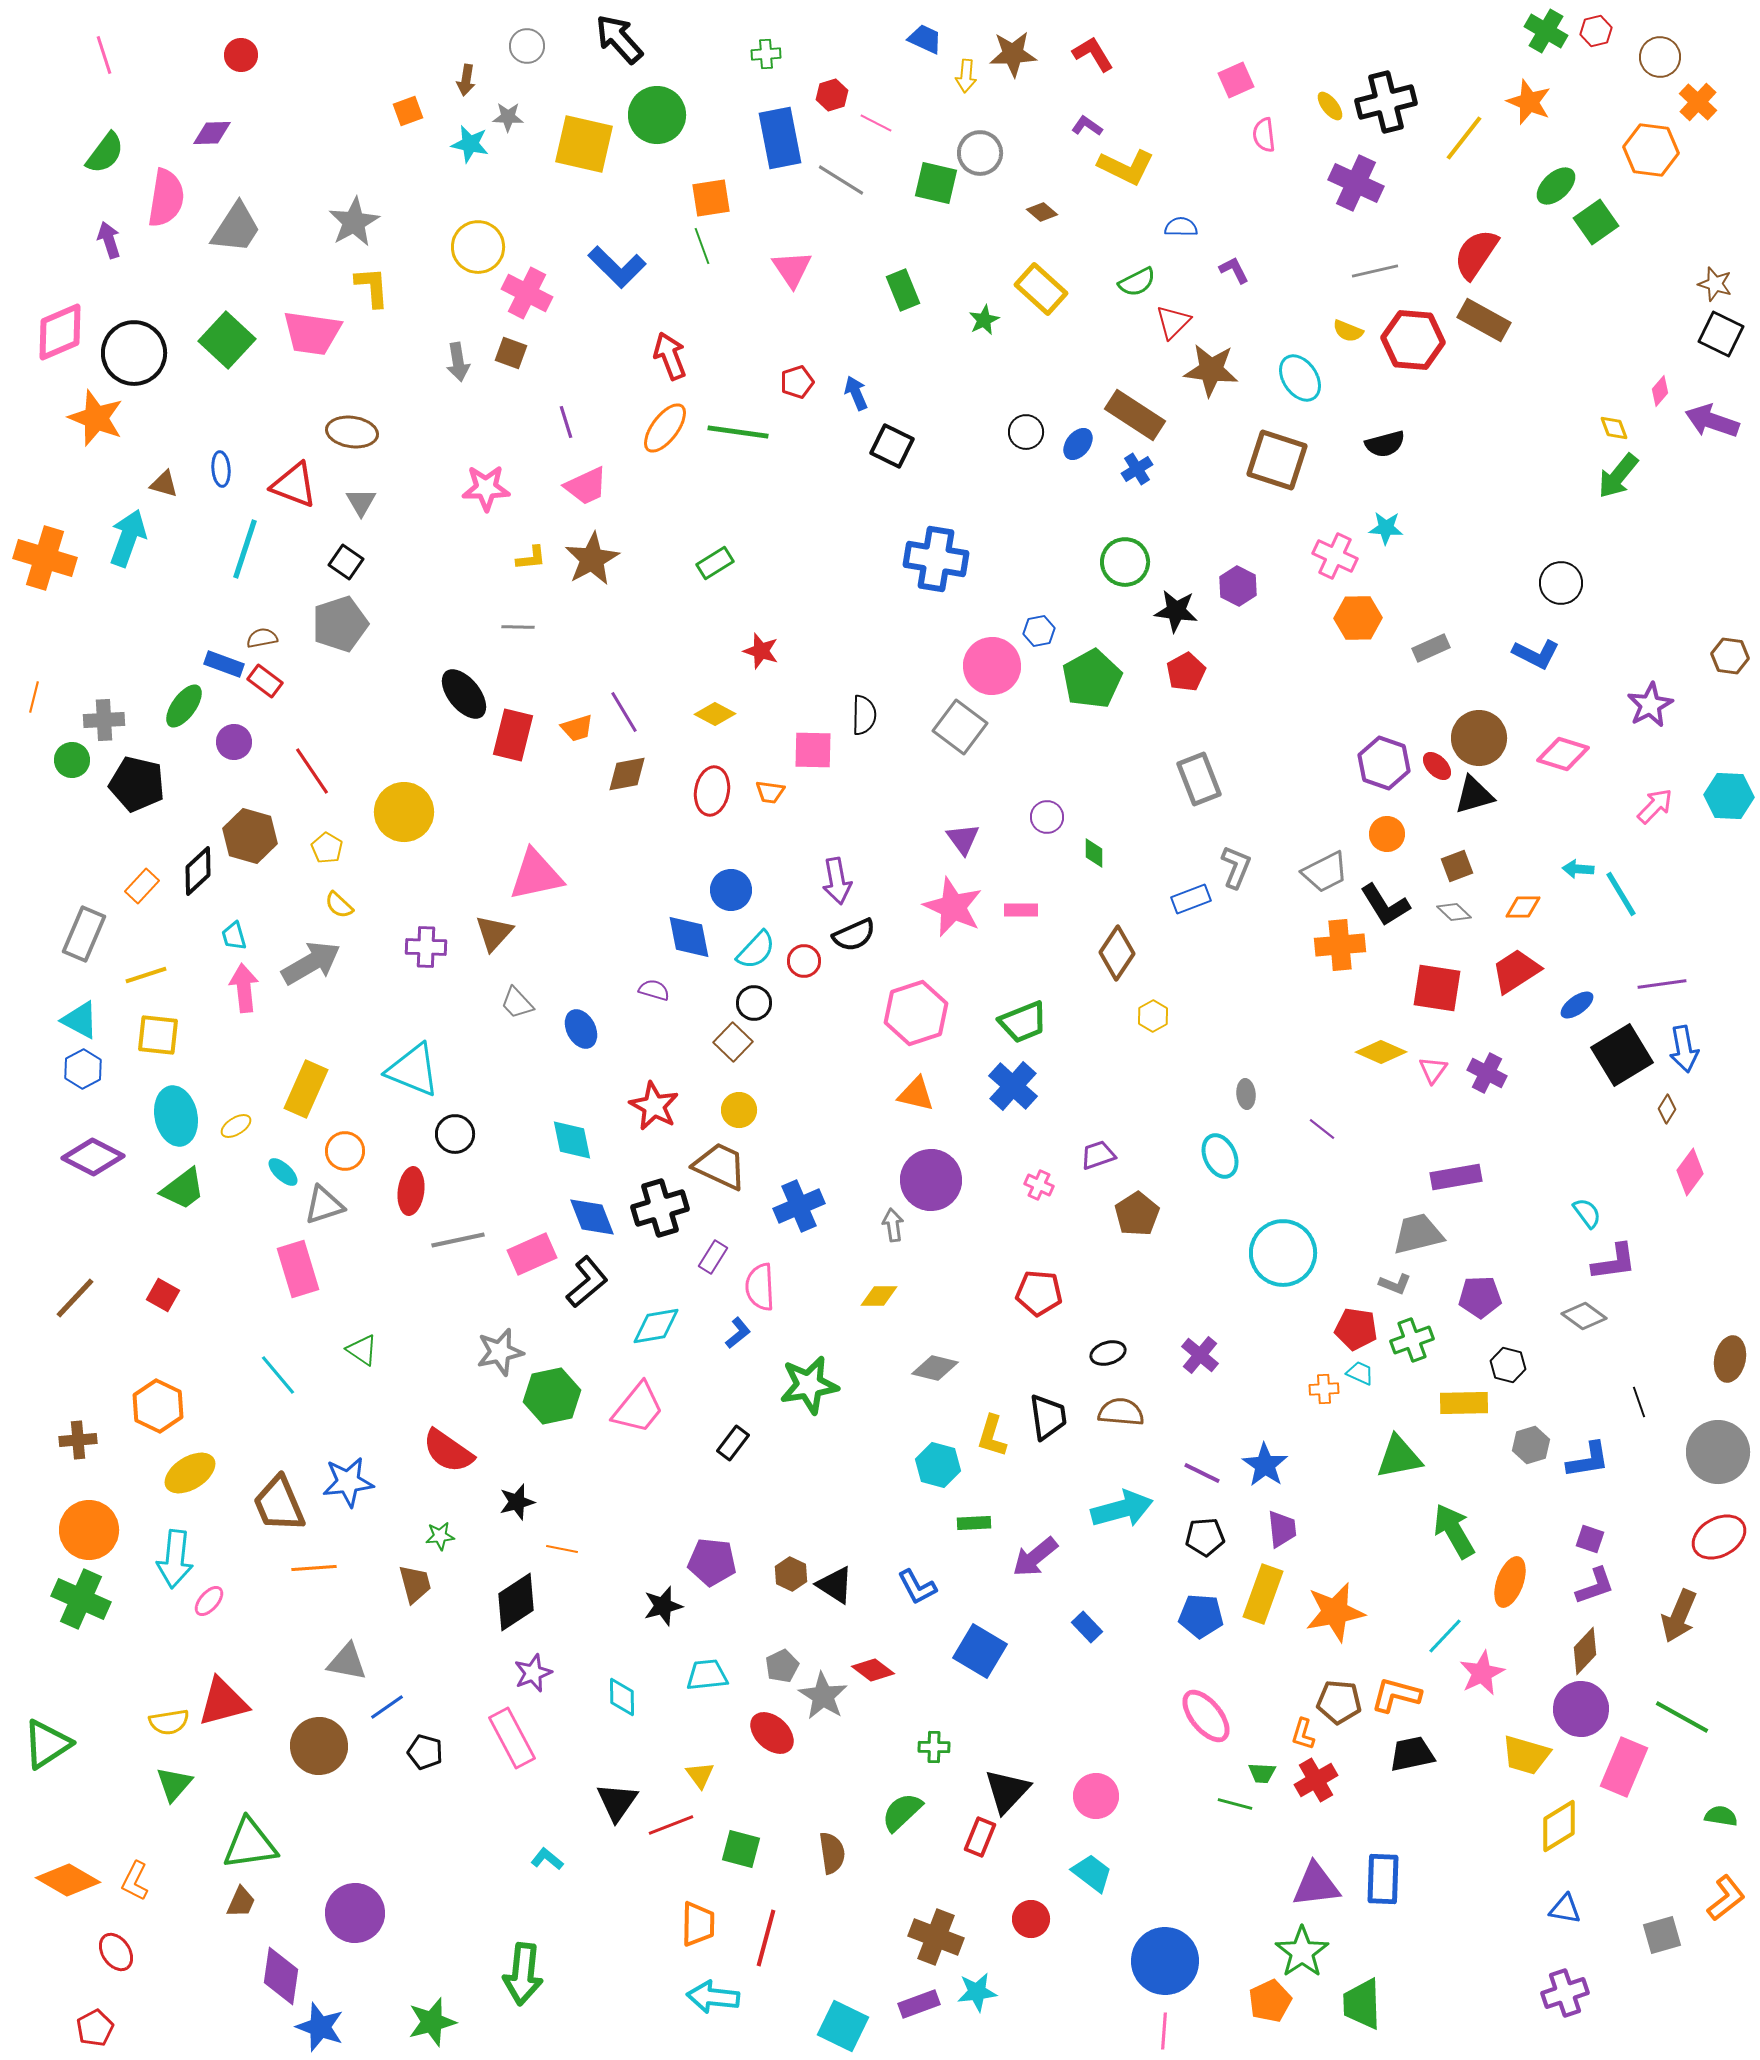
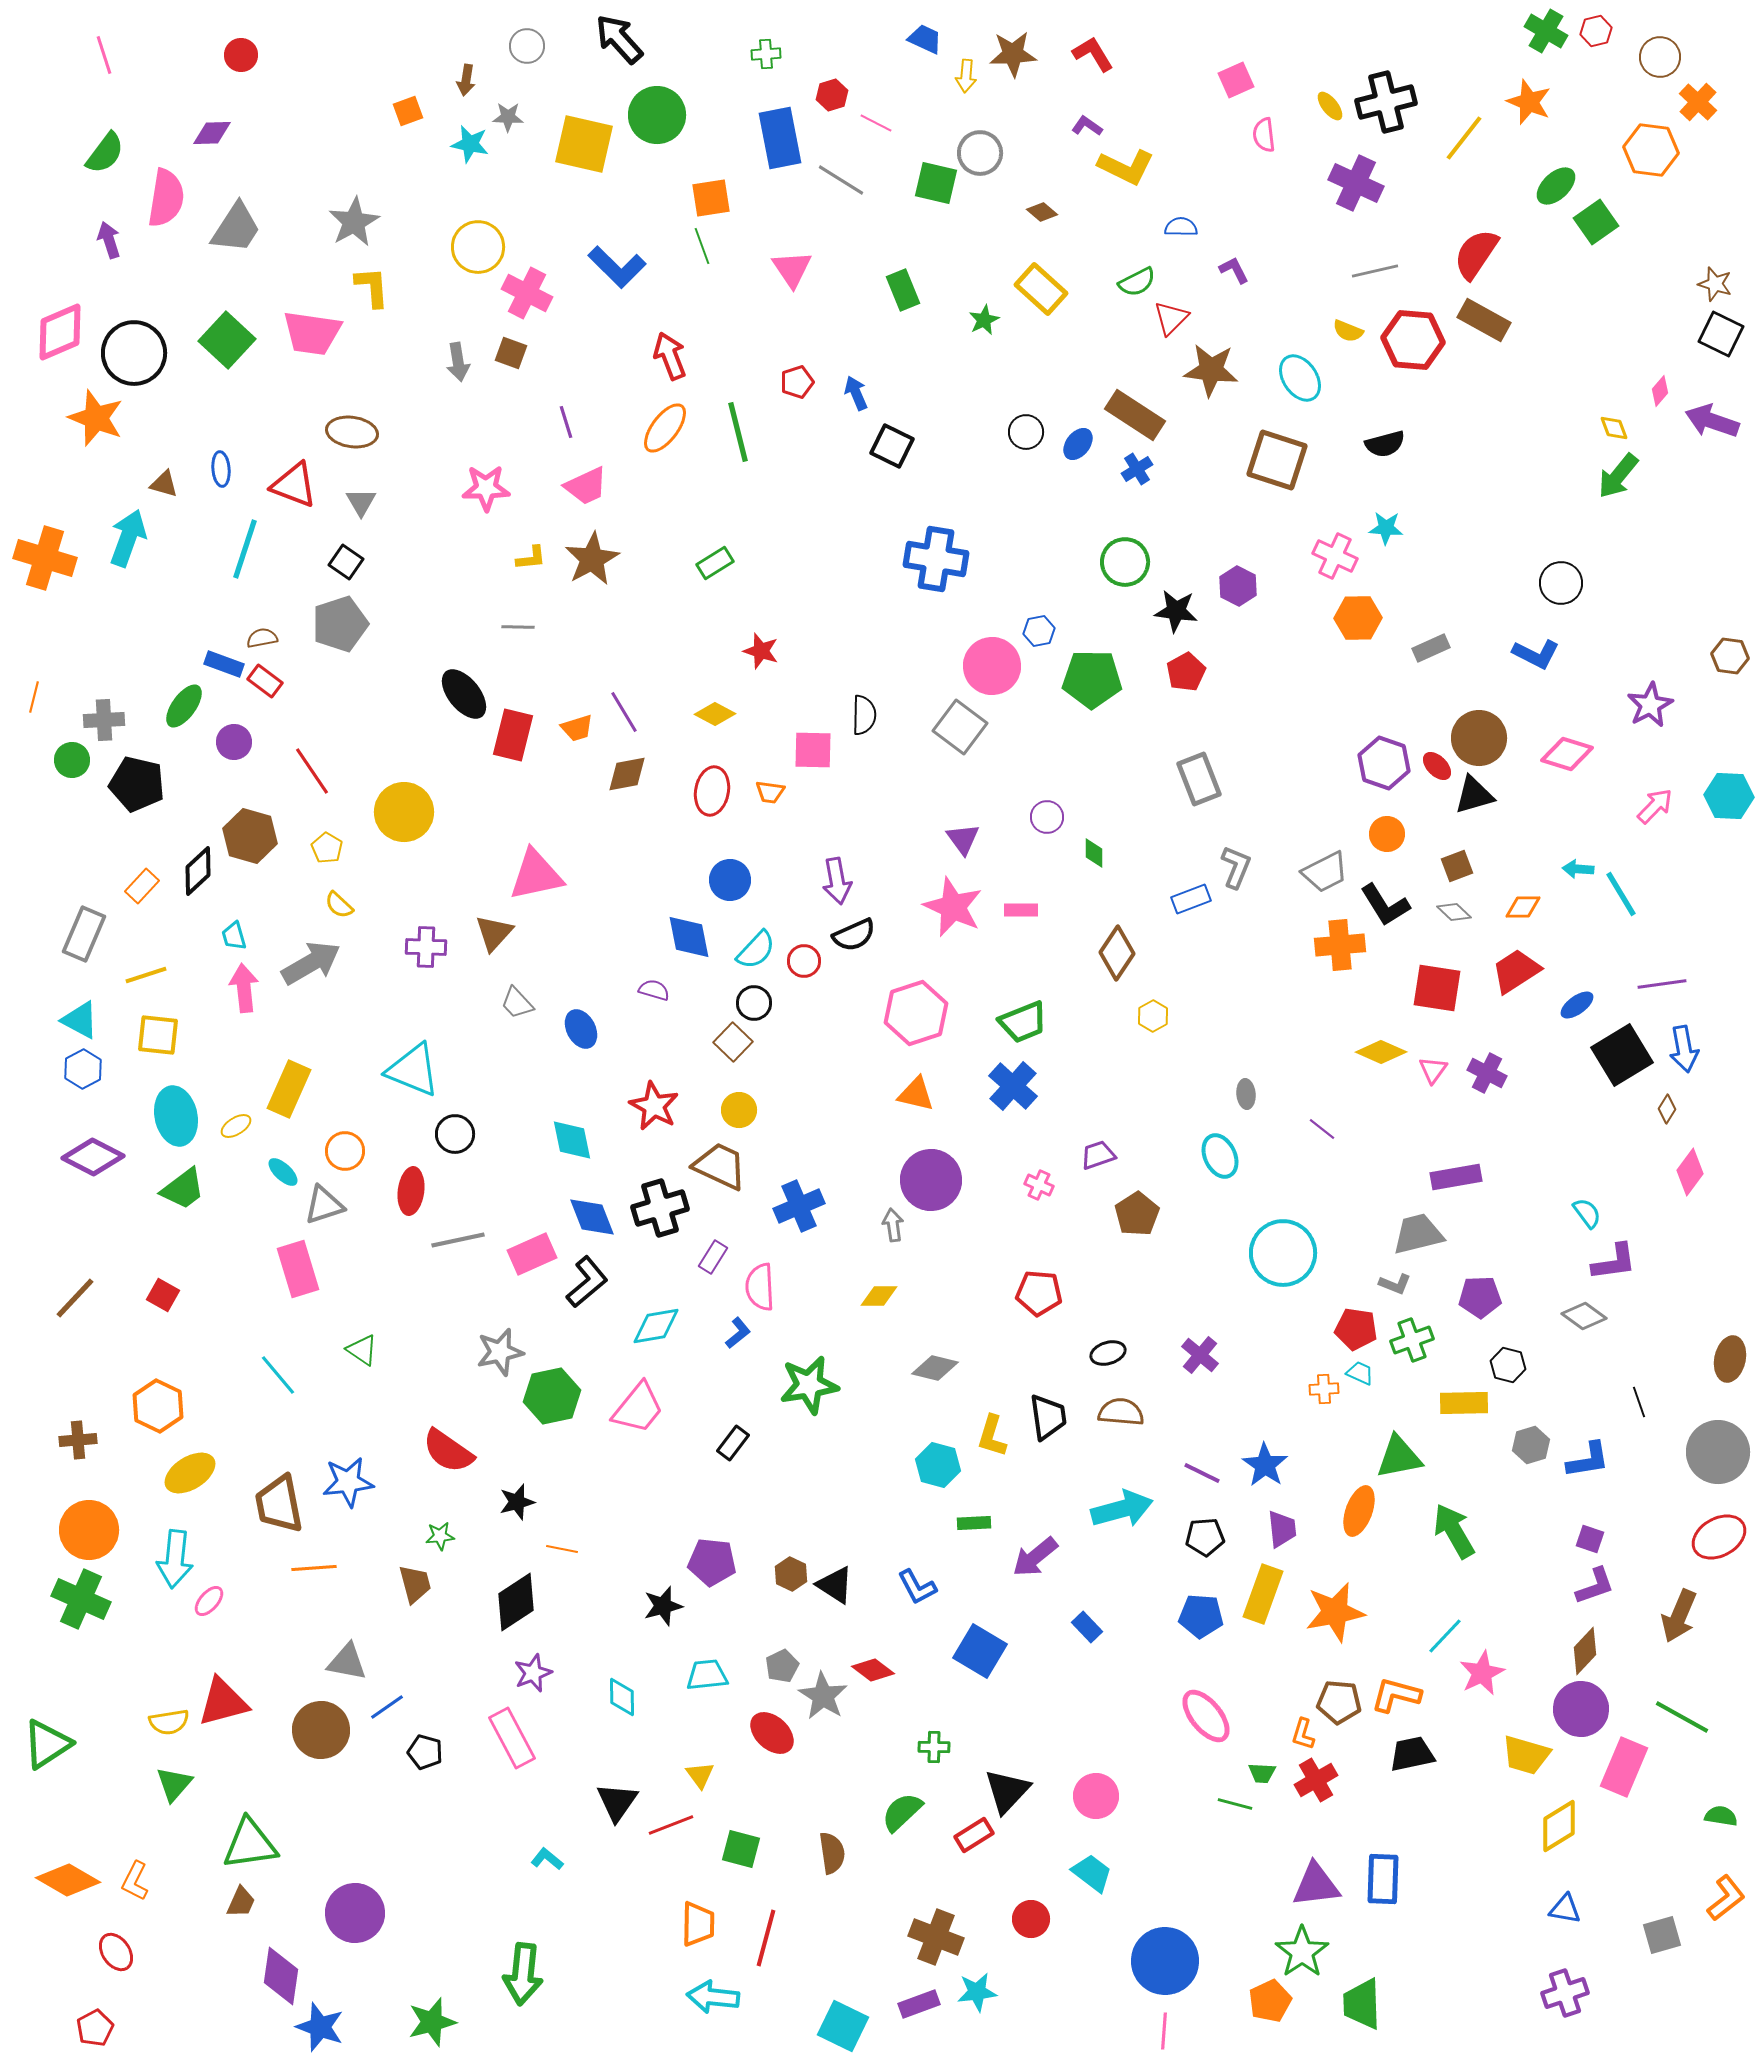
red triangle at (1173, 322): moved 2 px left, 4 px up
green line at (738, 432): rotated 68 degrees clockwise
green pentagon at (1092, 679): rotated 30 degrees clockwise
pink diamond at (1563, 754): moved 4 px right
blue circle at (731, 890): moved 1 px left, 10 px up
yellow rectangle at (306, 1089): moved 17 px left
brown trapezoid at (279, 1504): rotated 12 degrees clockwise
orange ellipse at (1510, 1582): moved 151 px left, 71 px up
brown circle at (319, 1746): moved 2 px right, 16 px up
red rectangle at (980, 1837): moved 6 px left, 2 px up; rotated 36 degrees clockwise
